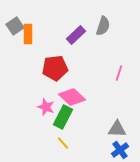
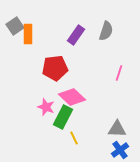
gray semicircle: moved 3 px right, 5 px down
purple rectangle: rotated 12 degrees counterclockwise
yellow line: moved 11 px right, 5 px up; rotated 16 degrees clockwise
